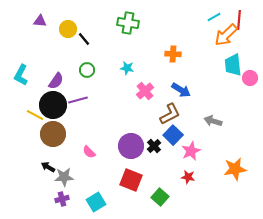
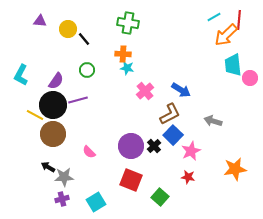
orange cross: moved 50 px left
